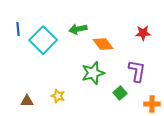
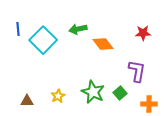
green star: moved 19 px down; rotated 30 degrees counterclockwise
yellow star: rotated 24 degrees clockwise
orange cross: moved 3 px left
